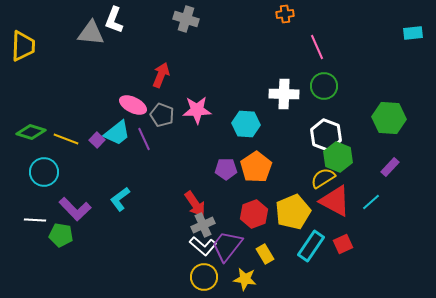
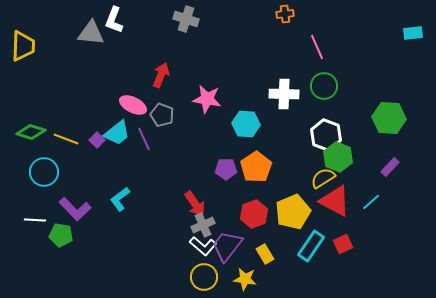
pink star at (197, 110): moved 10 px right, 11 px up; rotated 12 degrees clockwise
